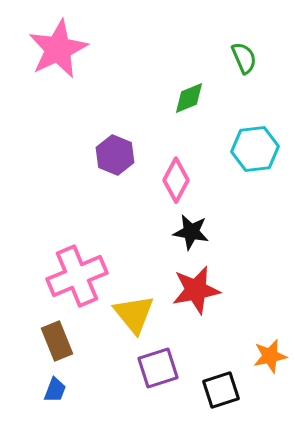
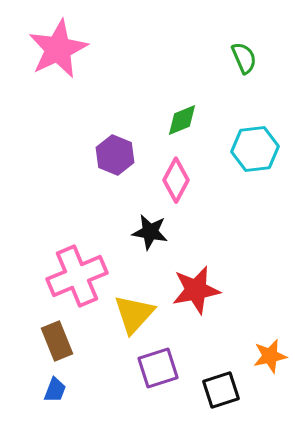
green diamond: moved 7 px left, 22 px down
black star: moved 41 px left
yellow triangle: rotated 21 degrees clockwise
